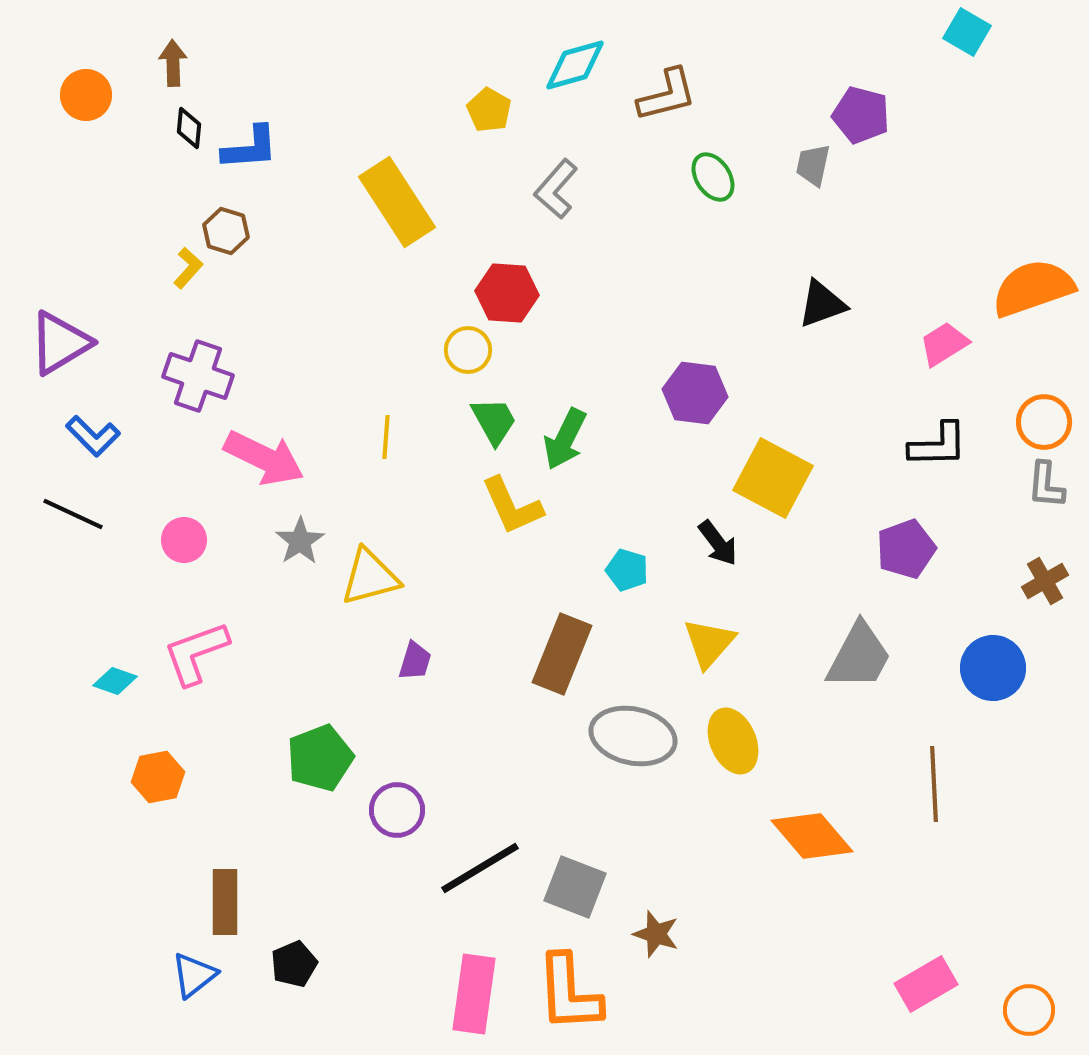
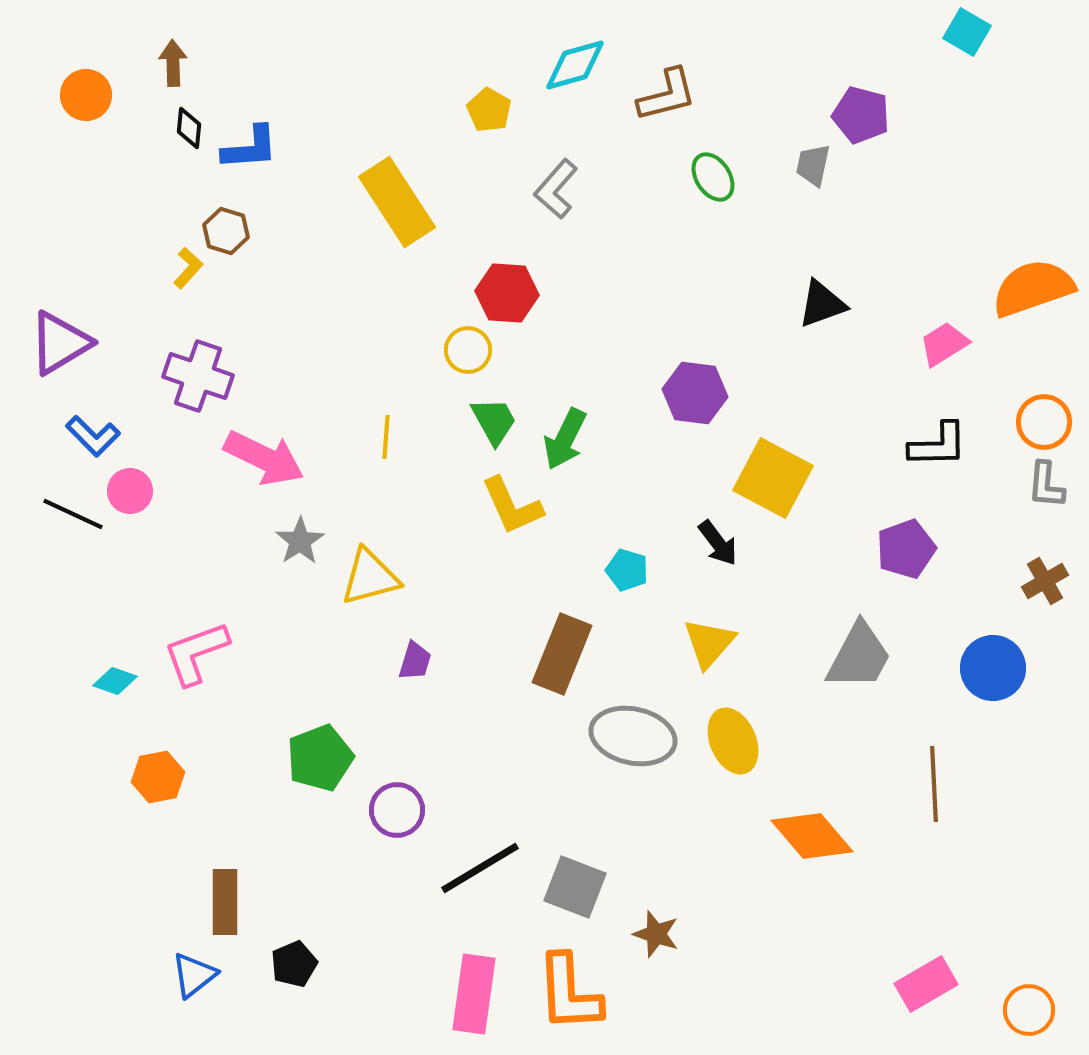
pink circle at (184, 540): moved 54 px left, 49 px up
